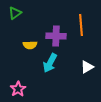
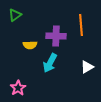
green triangle: moved 2 px down
pink star: moved 1 px up
